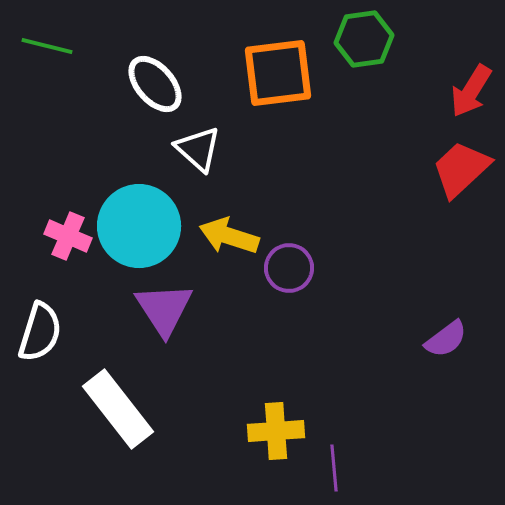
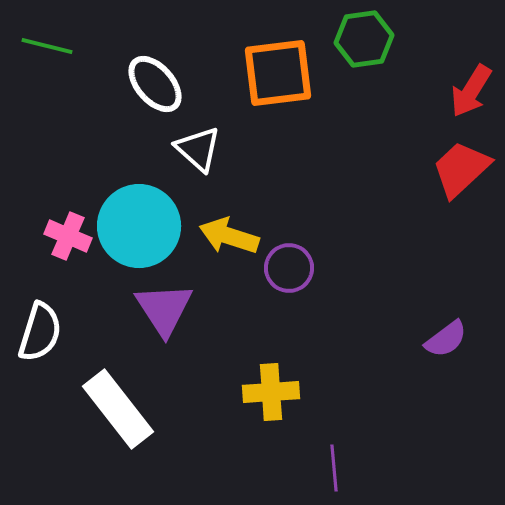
yellow cross: moved 5 px left, 39 px up
